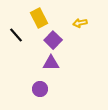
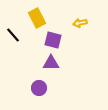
yellow rectangle: moved 2 px left
black line: moved 3 px left
purple square: rotated 30 degrees counterclockwise
purple circle: moved 1 px left, 1 px up
